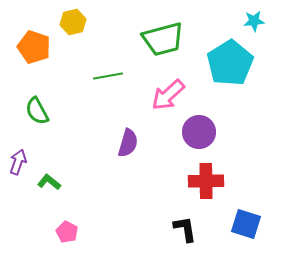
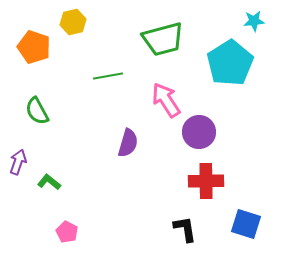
pink arrow: moved 2 px left, 5 px down; rotated 99 degrees clockwise
